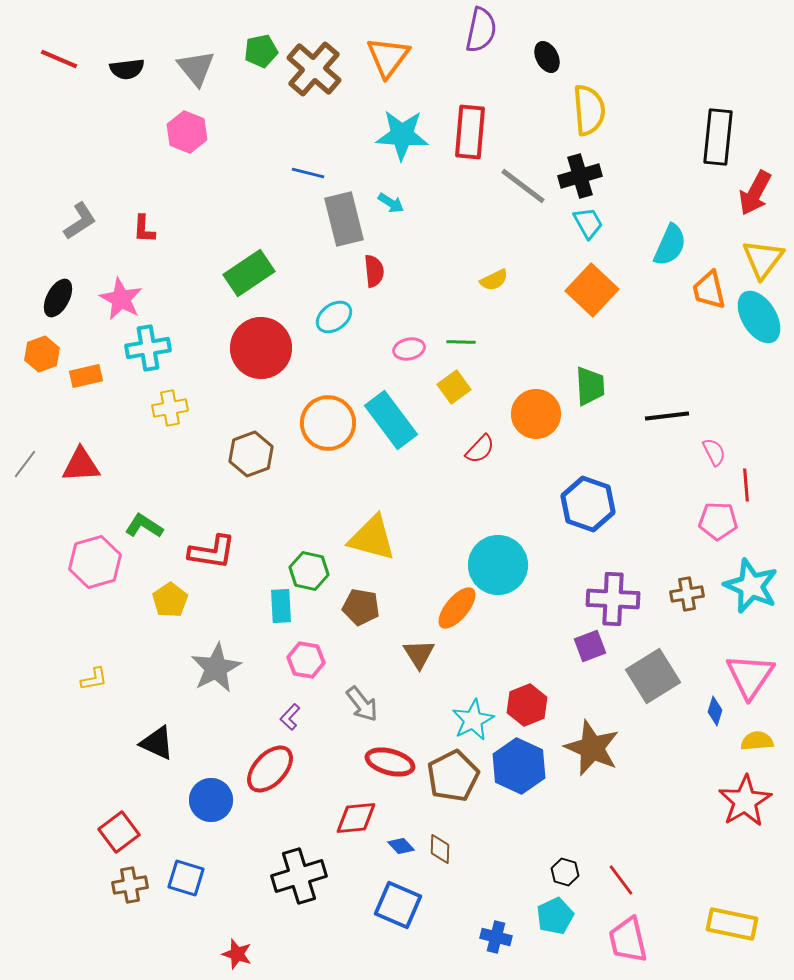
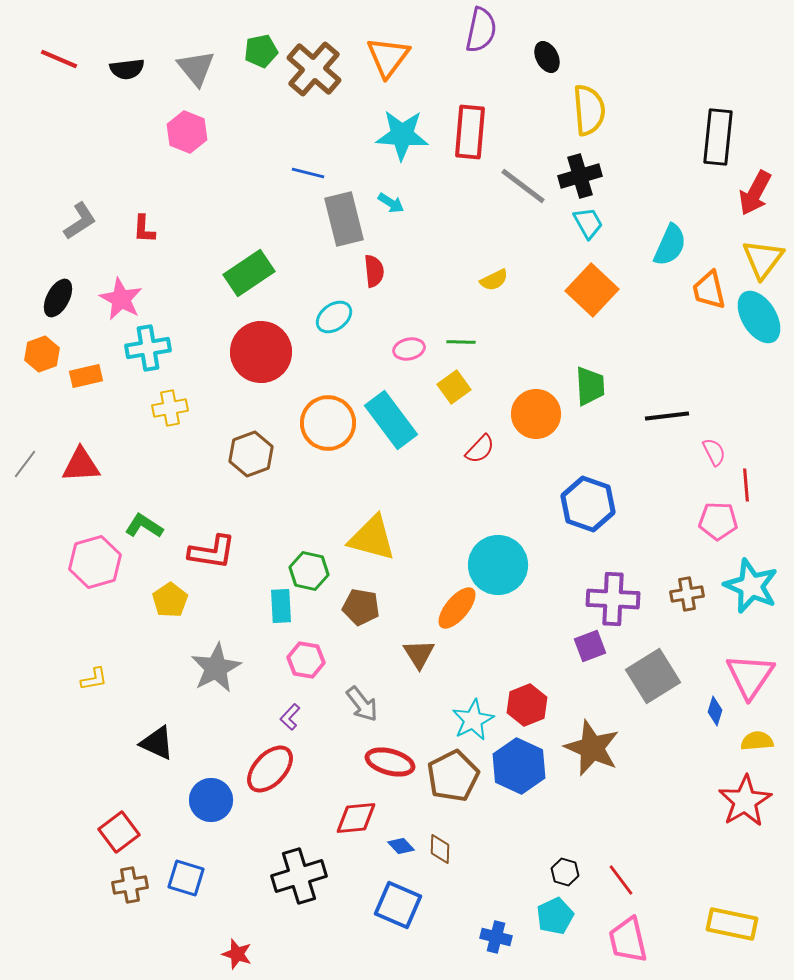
red circle at (261, 348): moved 4 px down
